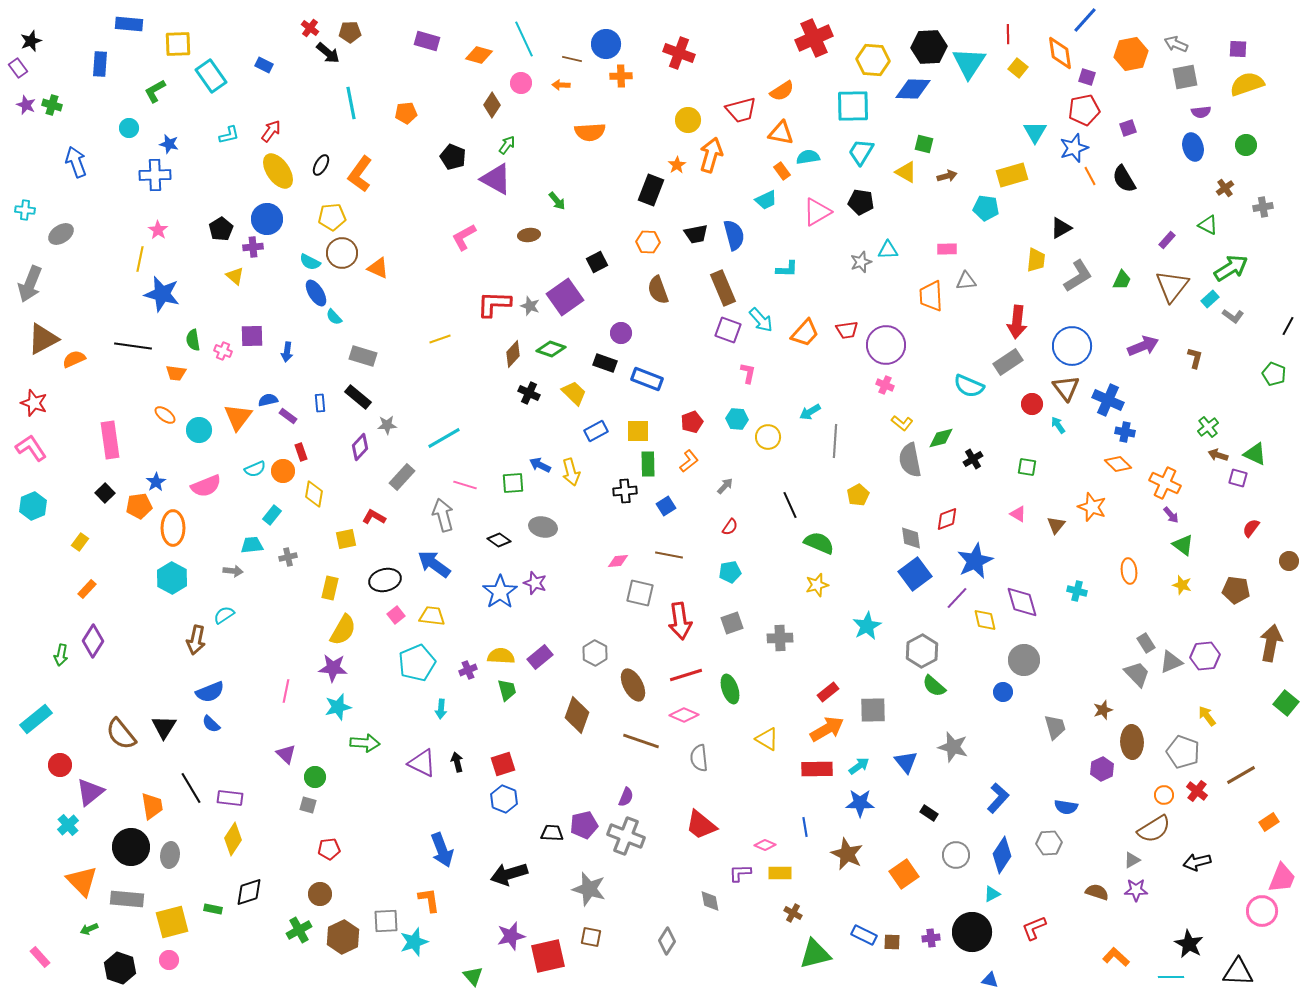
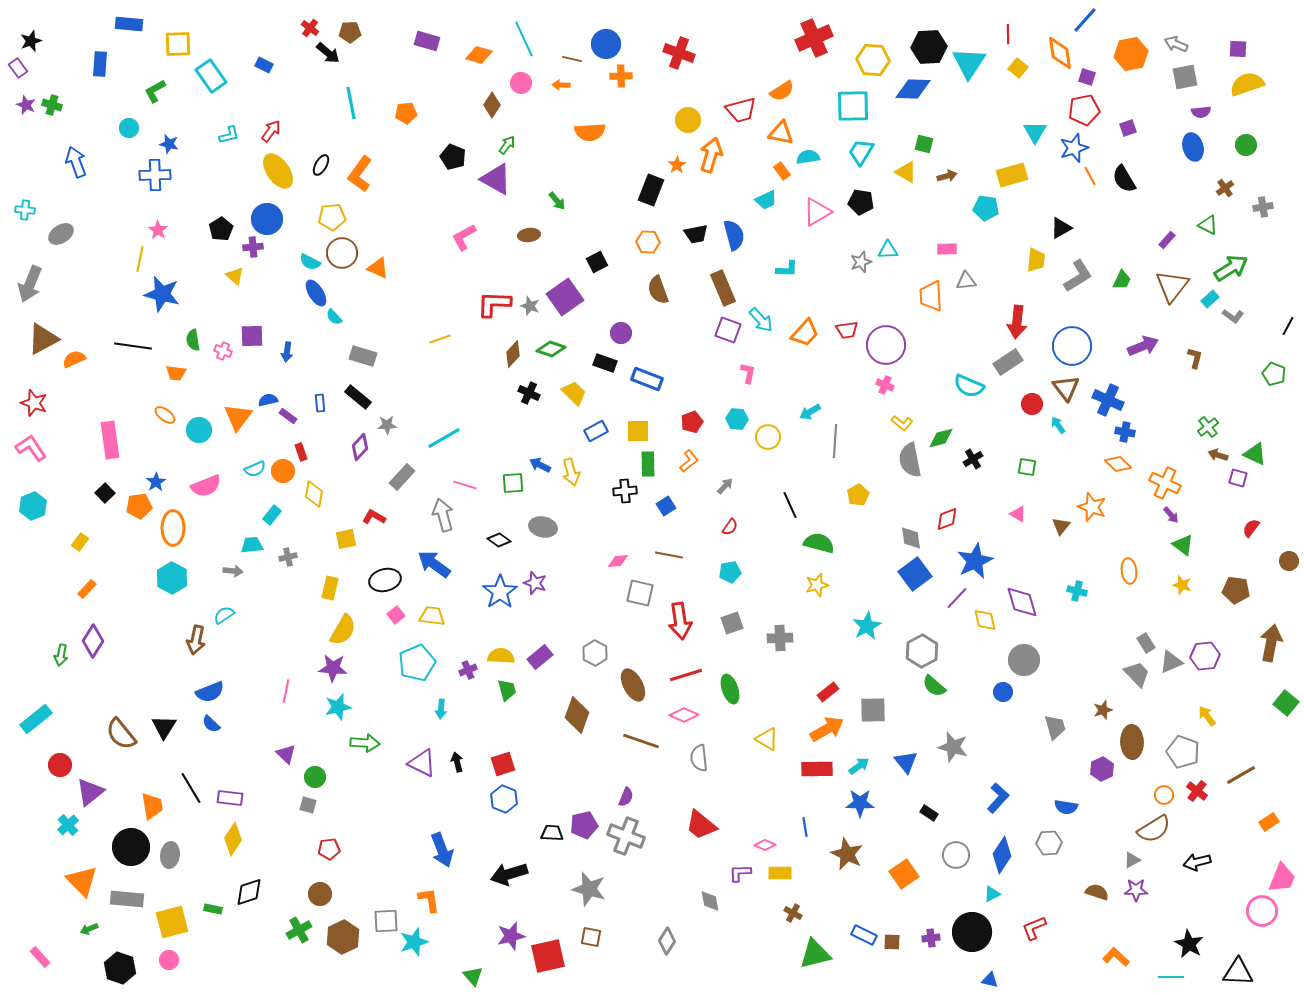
brown triangle at (1056, 525): moved 5 px right, 1 px down
green semicircle at (819, 543): rotated 8 degrees counterclockwise
